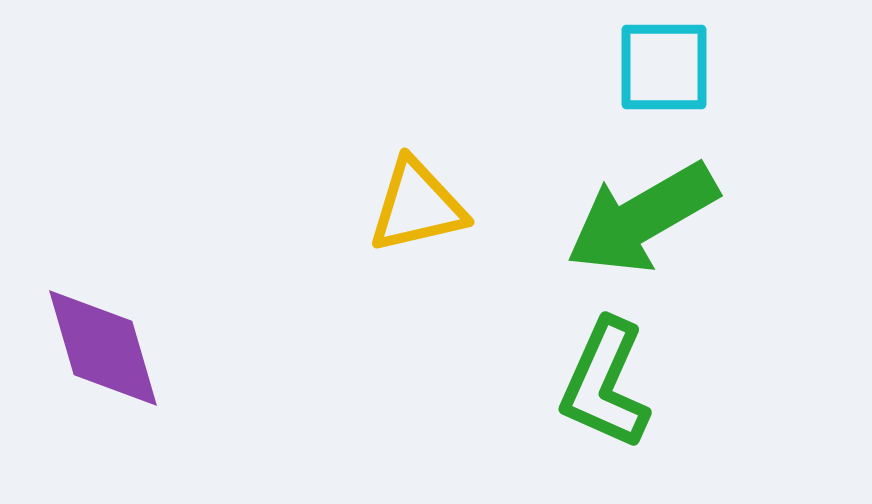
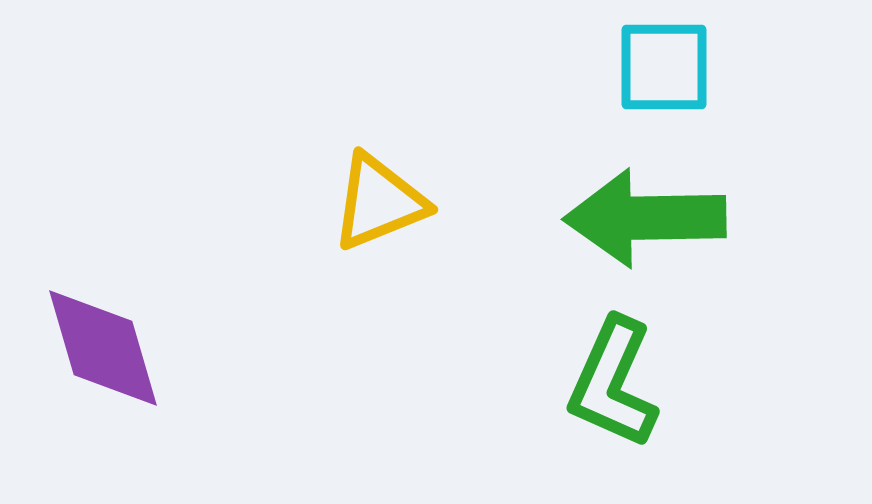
yellow triangle: moved 38 px left, 4 px up; rotated 9 degrees counterclockwise
green arrow: moved 3 px right; rotated 29 degrees clockwise
green L-shape: moved 8 px right, 1 px up
